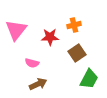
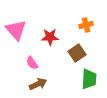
orange cross: moved 12 px right
pink triangle: rotated 20 degrees counterclockwise
pink semicircle: rotated 40 degrees clockwise
green trapezoid: rotated 25 degrees counterclockwise
